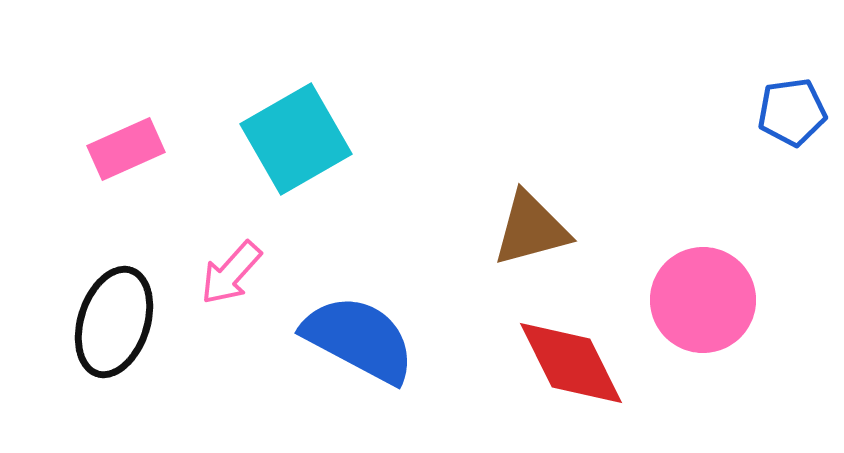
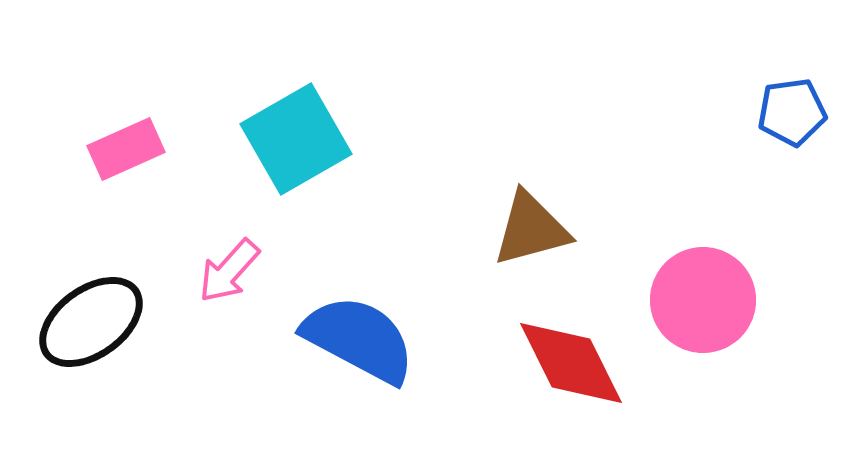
pink arrow: moved 2 px left, 2 px up
black ellipse: moved 23 px left; rotated 36 degrees clockwise
